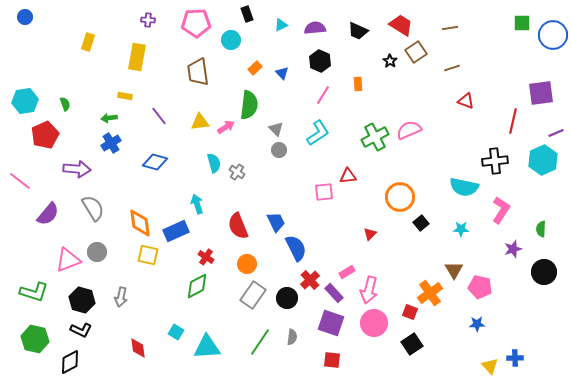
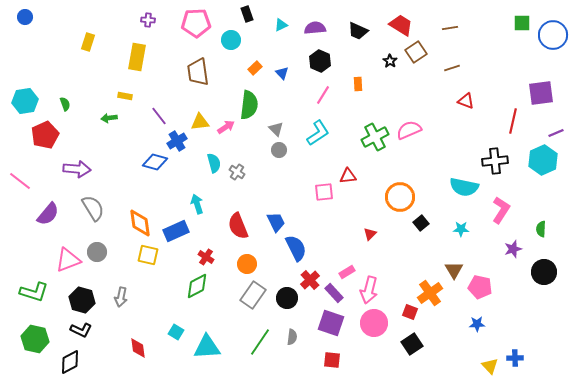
blue cross at (111, 143): moved 66 px right, 2 px up
